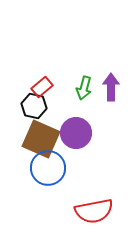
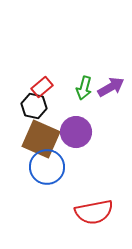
purple arrow: rotated 60 degrees clockwise
purple circle: moved 1 px up
blue circle: moved 1 px left, 1 px up
red semicircle: moved 1 px down
